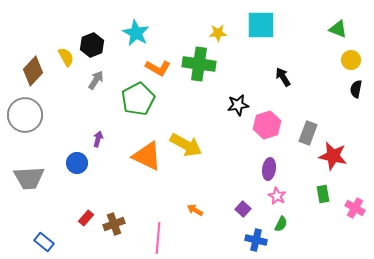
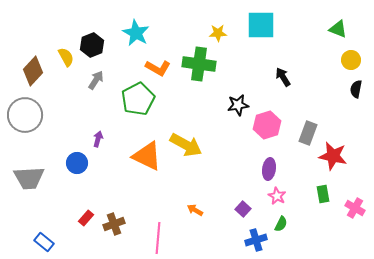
blue cross: rotated 30 degrees counterclockwise
